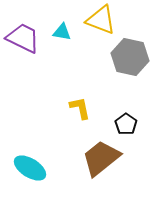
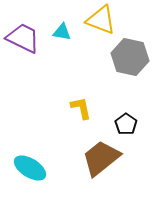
yellow L-shape: moved 1 px right
